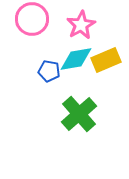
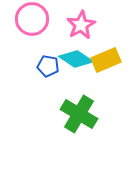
cyan diamond: rotated 44 degrees clockwise
blue pentagon: moved 1 px left, 5 px up
green cross: rotated 18 degrees counterclockwise
